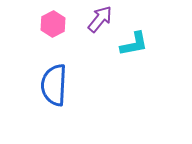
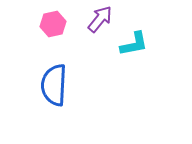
pink hexagon: rotated 15 degrees clockwise
